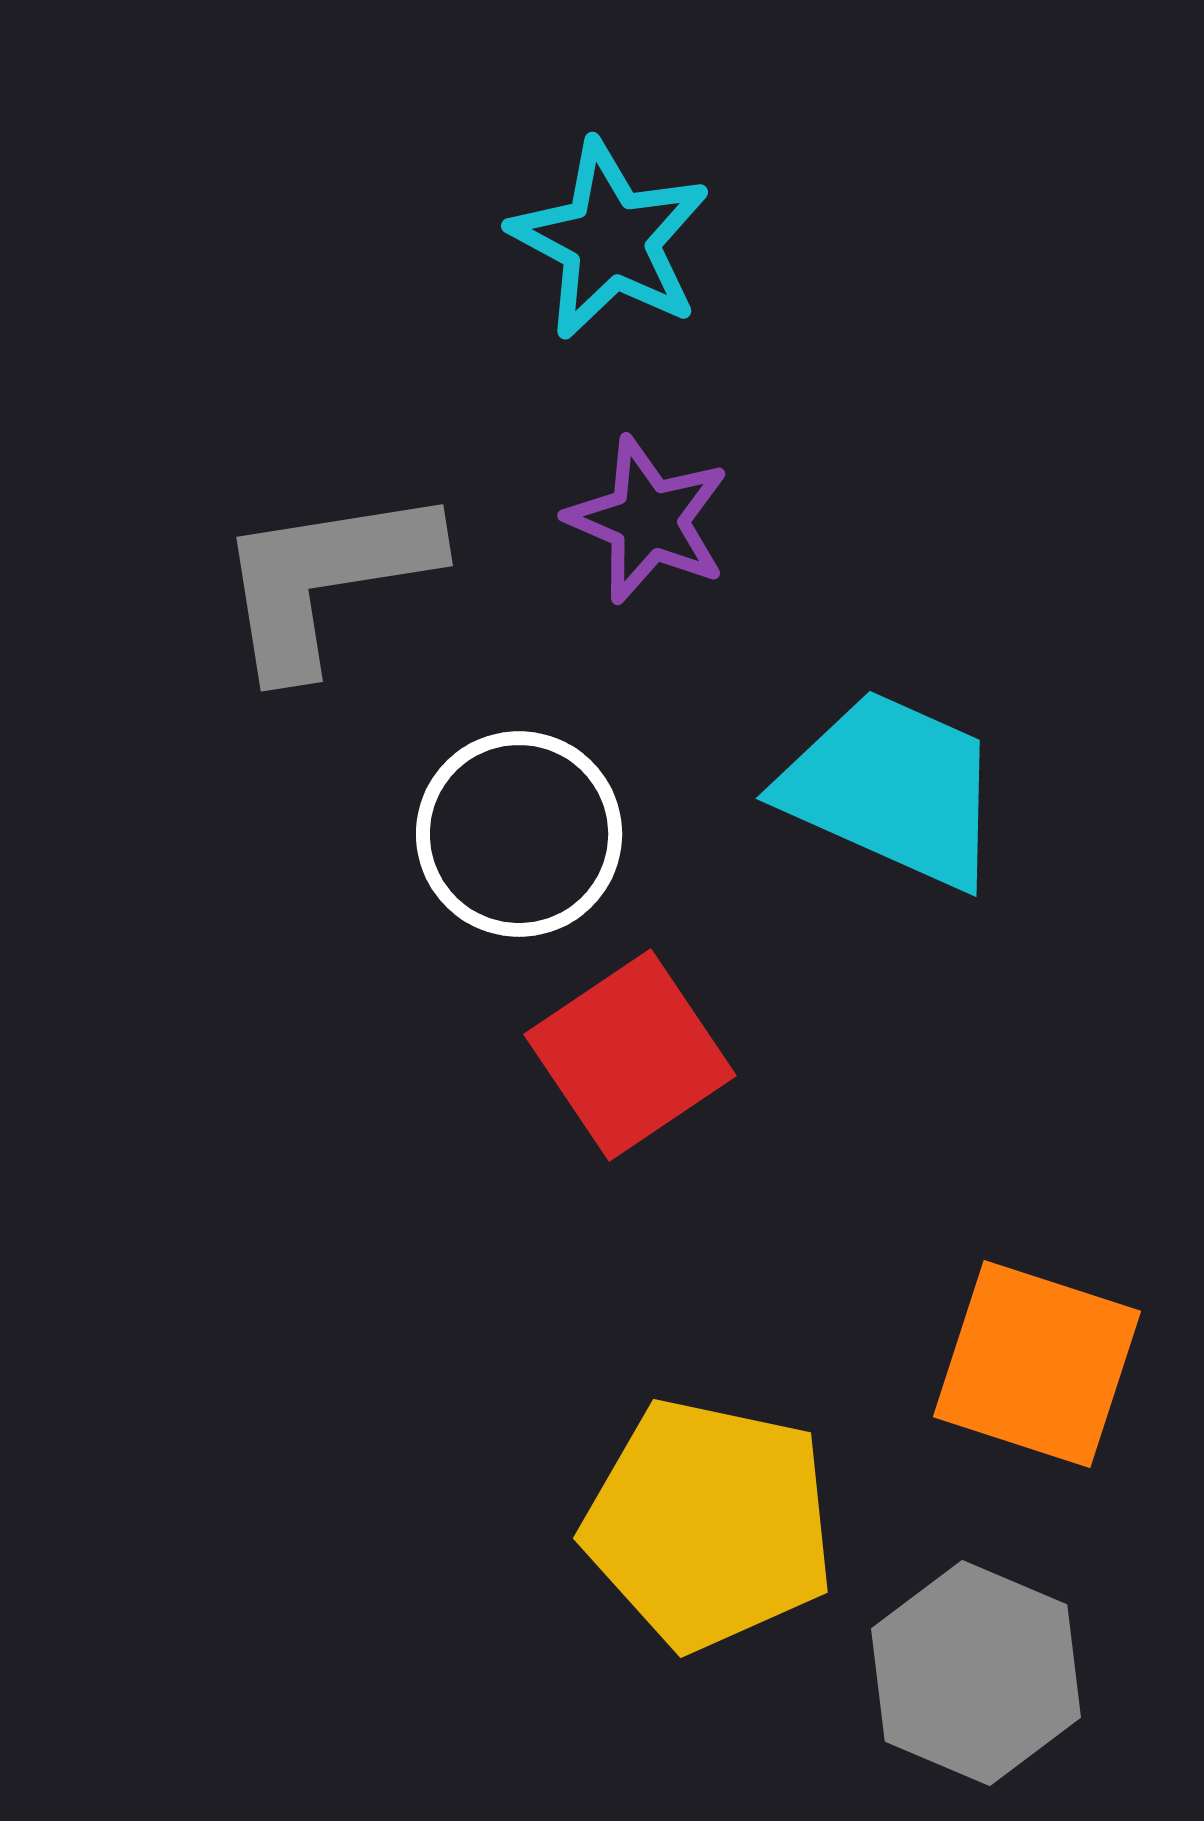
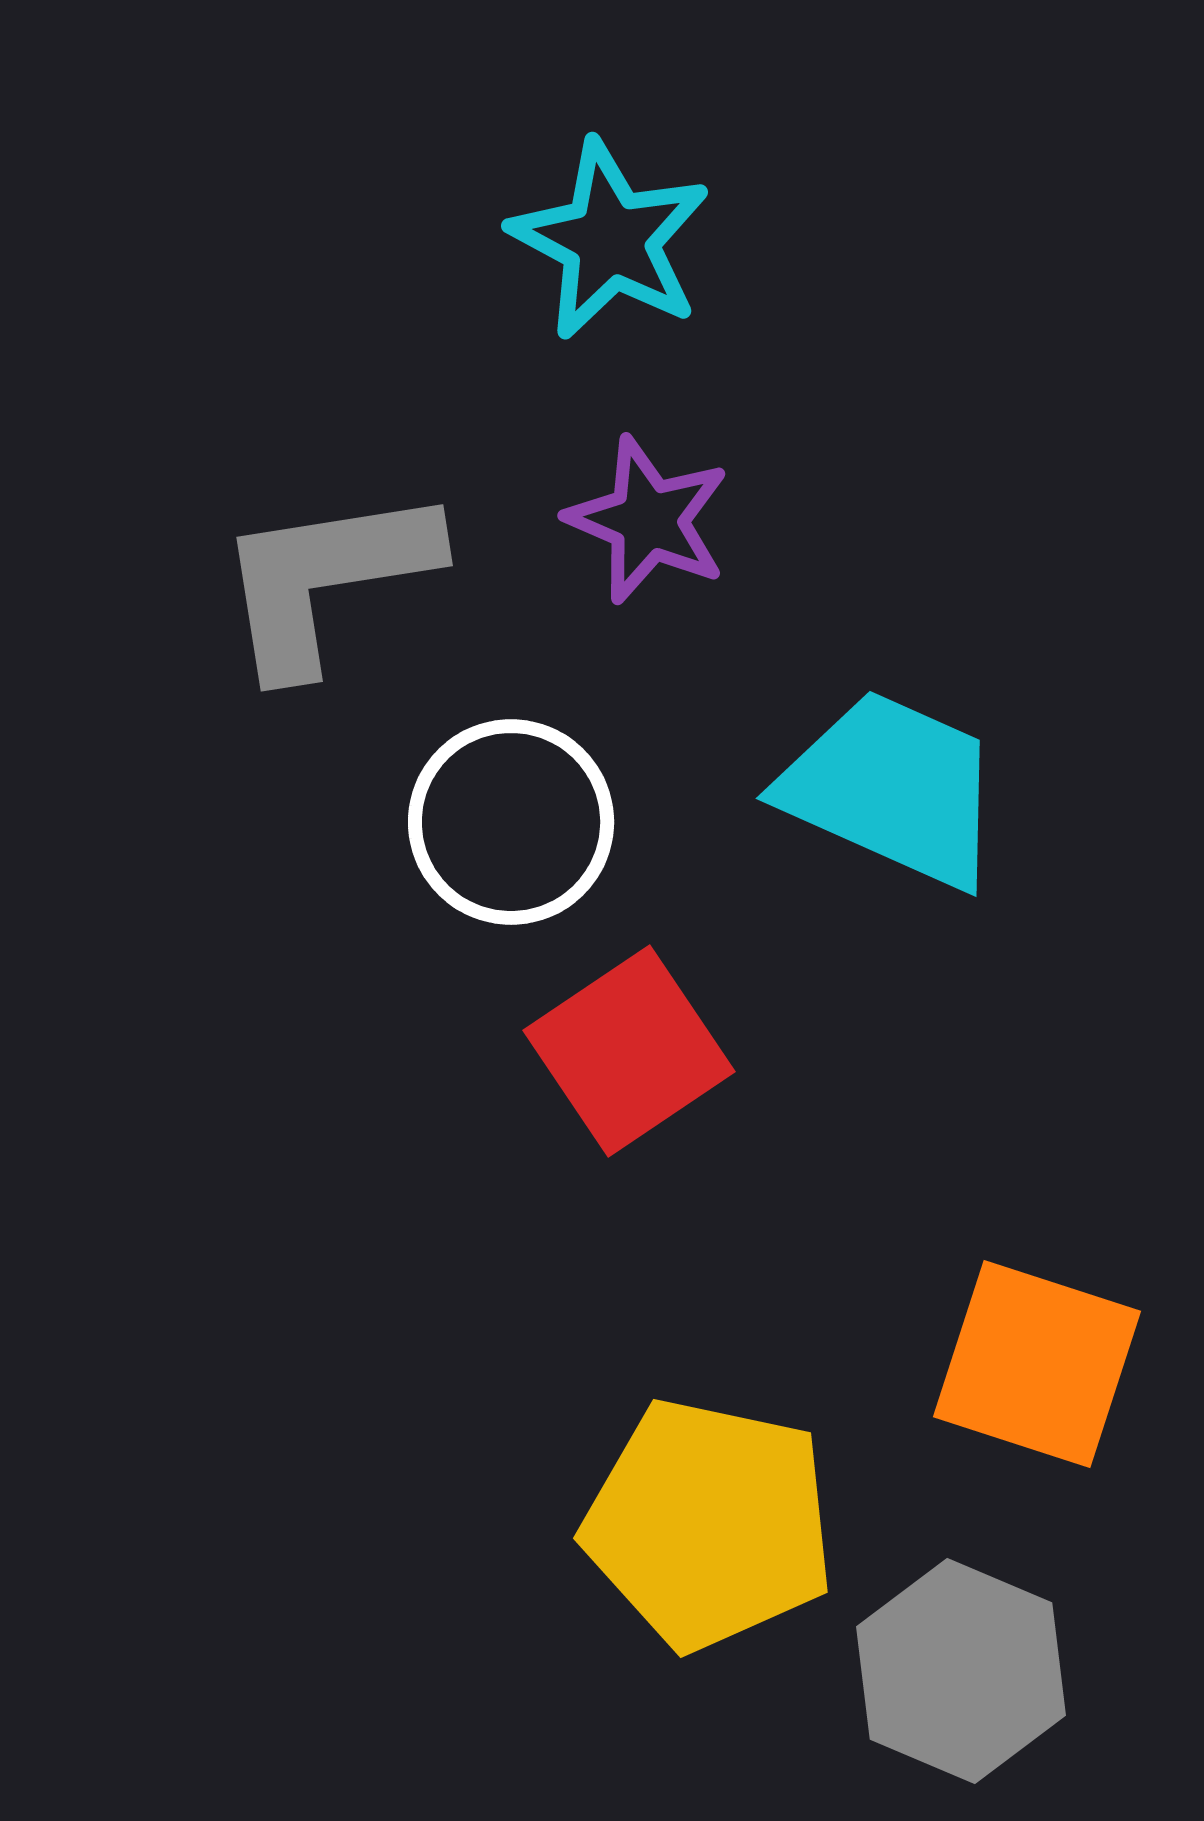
white circle: moved 8 px left, 12 px up
red square: moved 1 px left, 4 px up
gray hexagon: moved 15 px left, 2 px up
